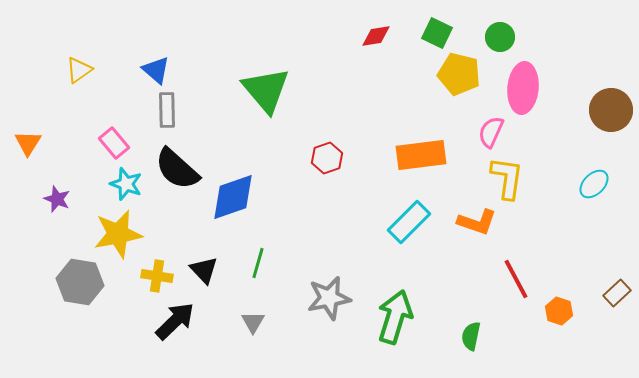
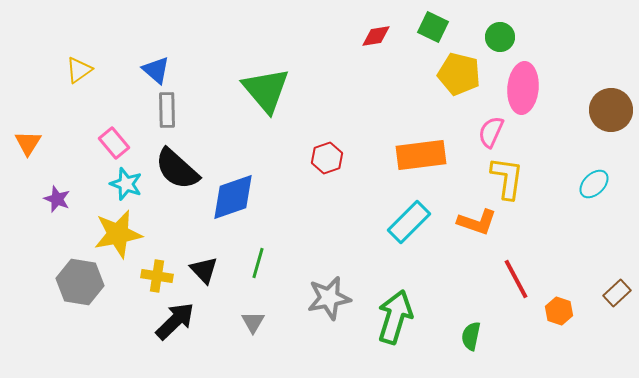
green square: moved 4 px left, 6 px up
